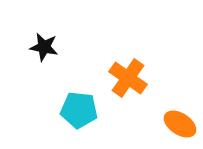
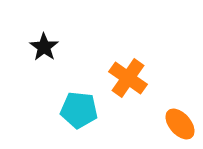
black star: rotated 24 degrees clockwise
orange ellipse: rotated 16 degrees clockwise
